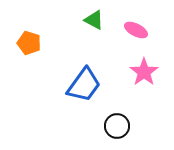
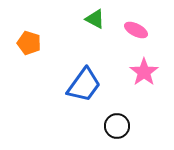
green triangle: moved 1 px right, 1 px up
